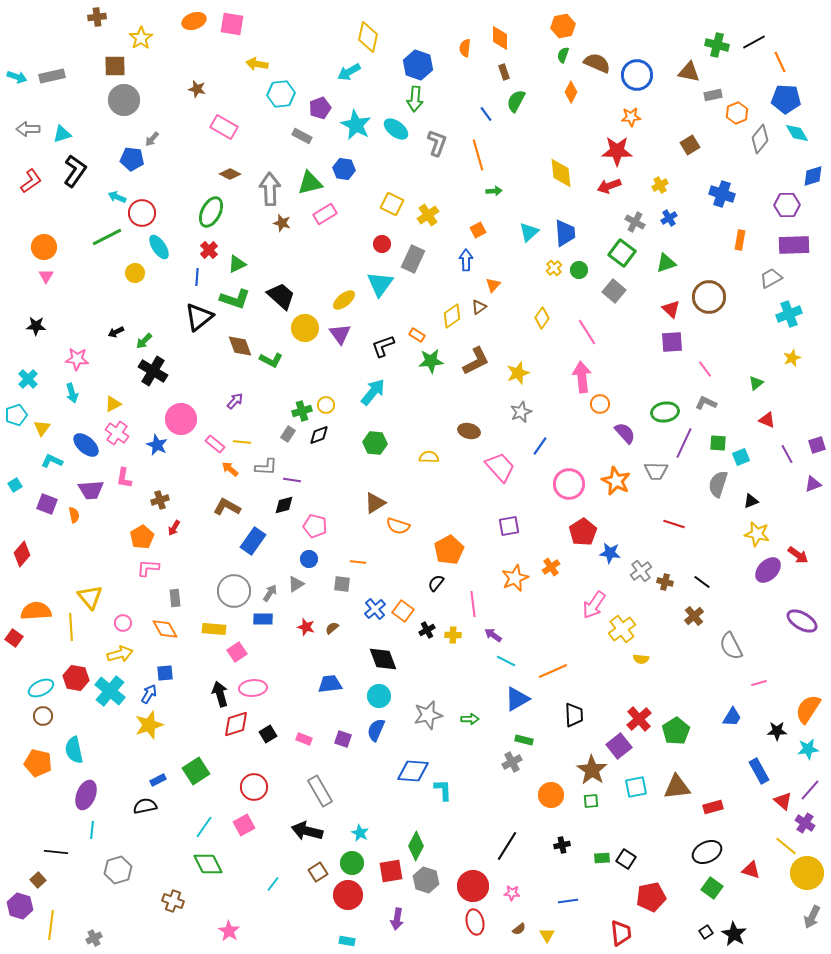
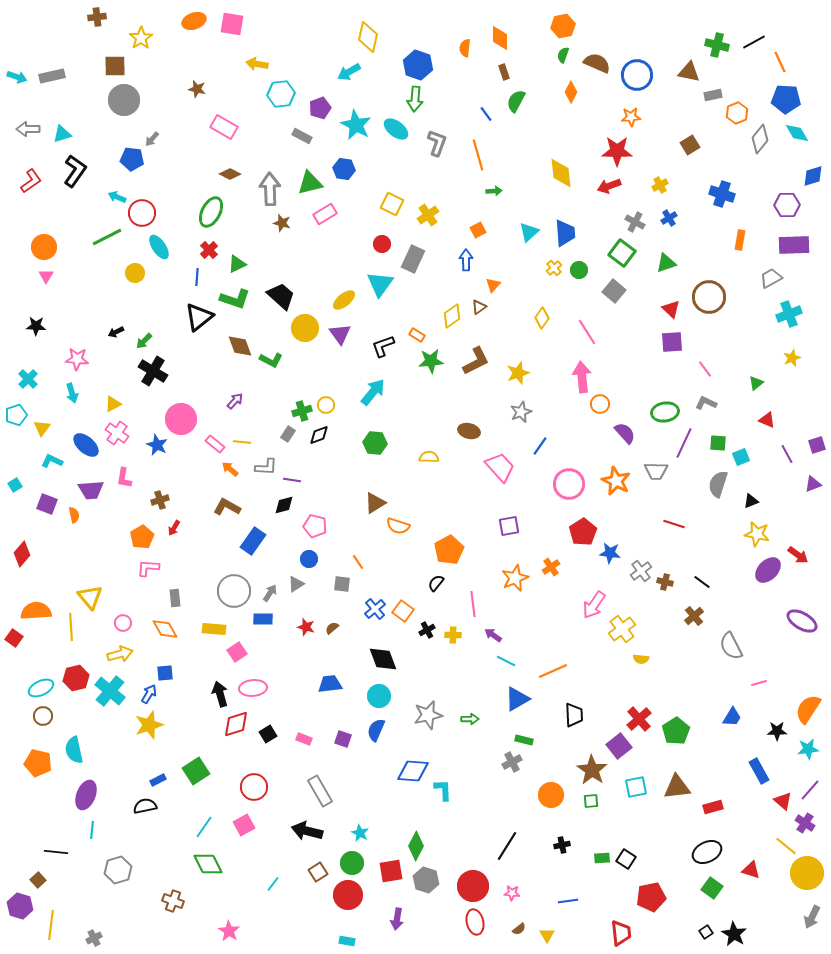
orange line at (358, 562): rotated 49 degrees clockwise
red hexagon at (76, 678): rotated 25 degrees counterclockwise
